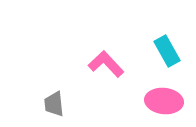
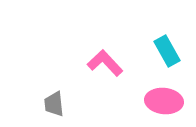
pink L-shape: moved 1 px left, 1 px up
